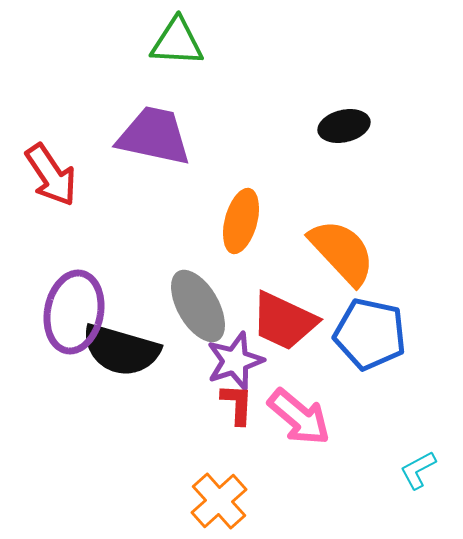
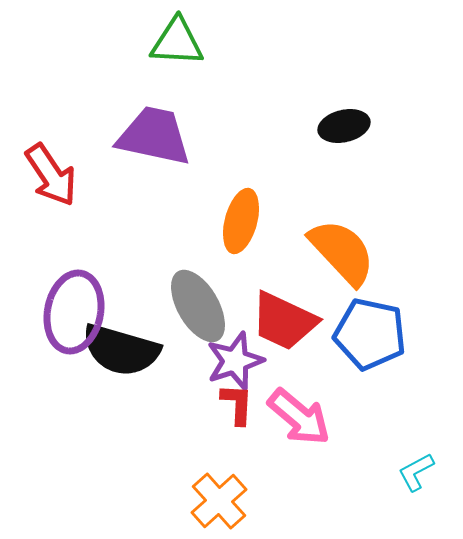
cyan L-shape: moved 2 px left, 2 px down
